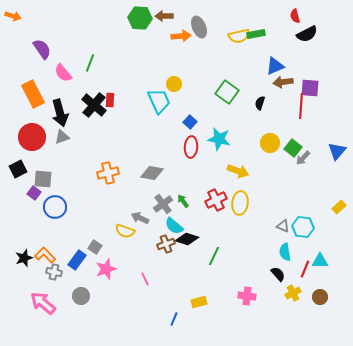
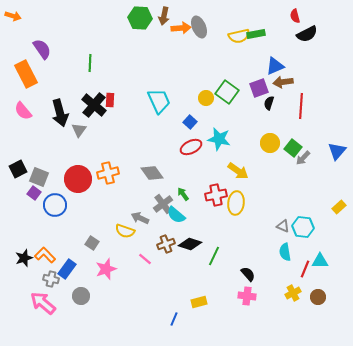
brown arrow at (164, 16): rotated 78 degrees counterclockwise
orange arrow at (181, 36): moved 8 px up
green line at (90, 63): rotated 18 degrees counterclockwise
pink semicircle at (63, 73): moved 40 px left, 38 px down
yellow circle at (174, 84): moved 32 px right, 14 px down
purple square at (310, 88): moved 51 px left; rotated 24 degrees counterclockwise
orange rectangle at (33, 94): moved 7 px left, 20 px up
black semicircle at (260, 103): moved 9 px right
red circle at (32, 137): moved 46 px right, 42 px down
gray triangle at (62, 137): moved 17 px right, 7 px up; rotated 35 degrees counterclockwise
red ellipse at (191, 147): rotated 60 degrees clockwise
yellow arrow at (238, 171): rotated 15 degrees clockwise
gray diamond at (152, 173): rotated 45 degrees clockwise
gray square at (43, 179): moved 4 px left, 2 px up; rotated 18 degrees clockwise
red cross at (216, 200): moved 5 px up; rotated 15 degrees clockwise
green arrow at (183, 201): moved 7 px up
yellow ellipse at (240, 203): moved 4 px left
blue circle at (55, 207): moved 2 px up
cyan semicircle at (174, 226): moved 2 px right, 11 px up
black diamond at (187, 239): moved 3 px right, 5 px down
gray square at (95, 247): moved 3 px left, 4 px up
blue rectangle at (77, 260): moved 10 px left, 9 px down
gray cross at (54, 272): moved 3 px left, 7 px down
black semicircle at (278, 274): moved 30 px left
pink line at (145, 279): moved 20 px up; rotated 24 degrees counterclockwise
brown circle at (320, 297): moved 2 px left
